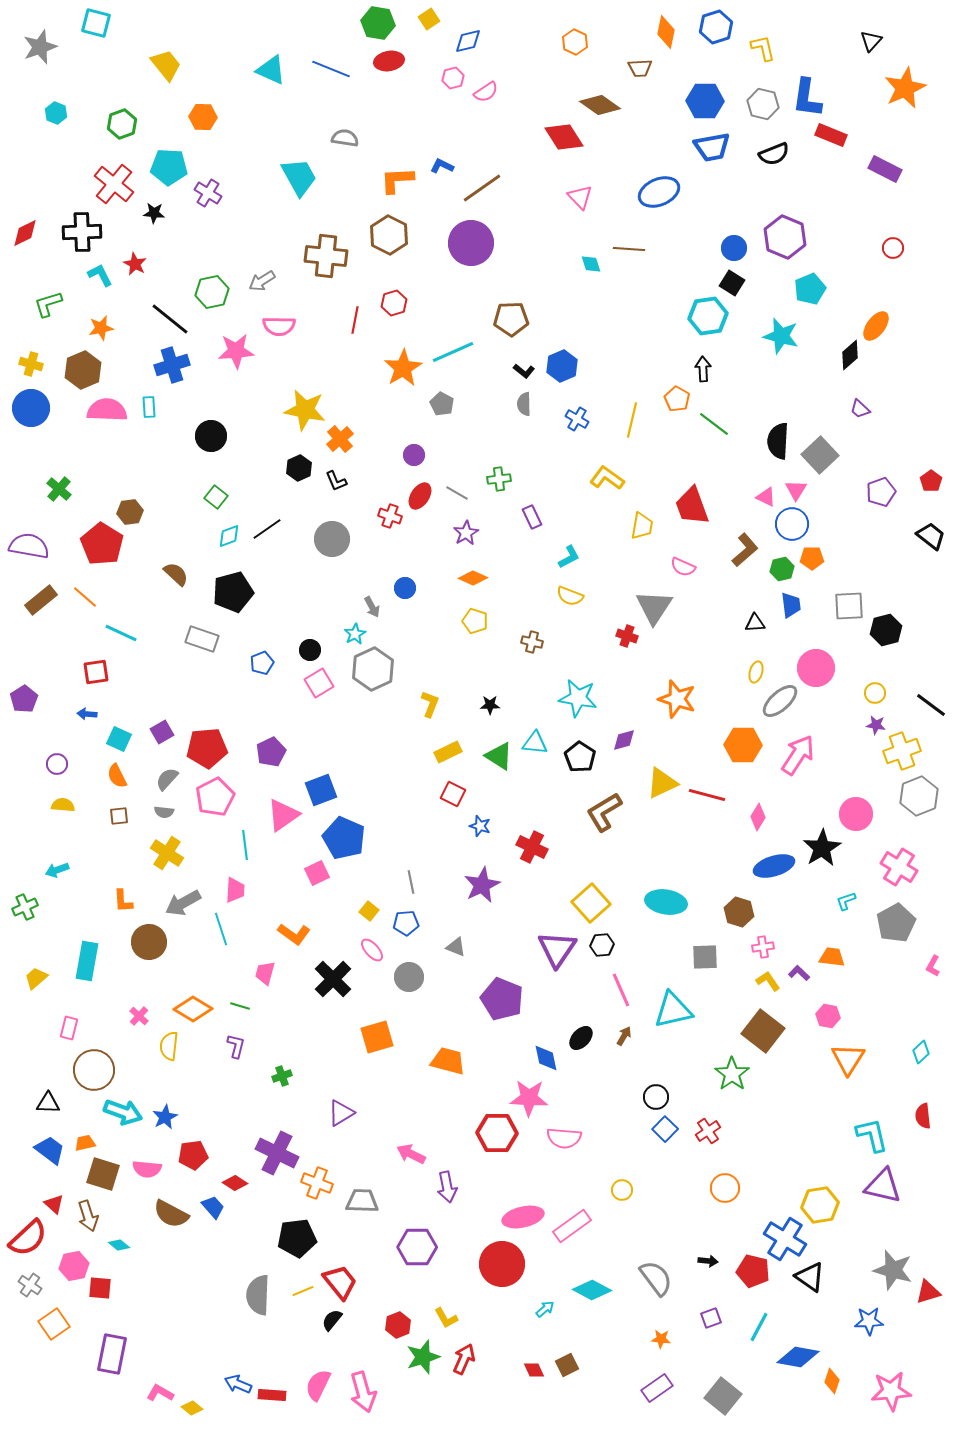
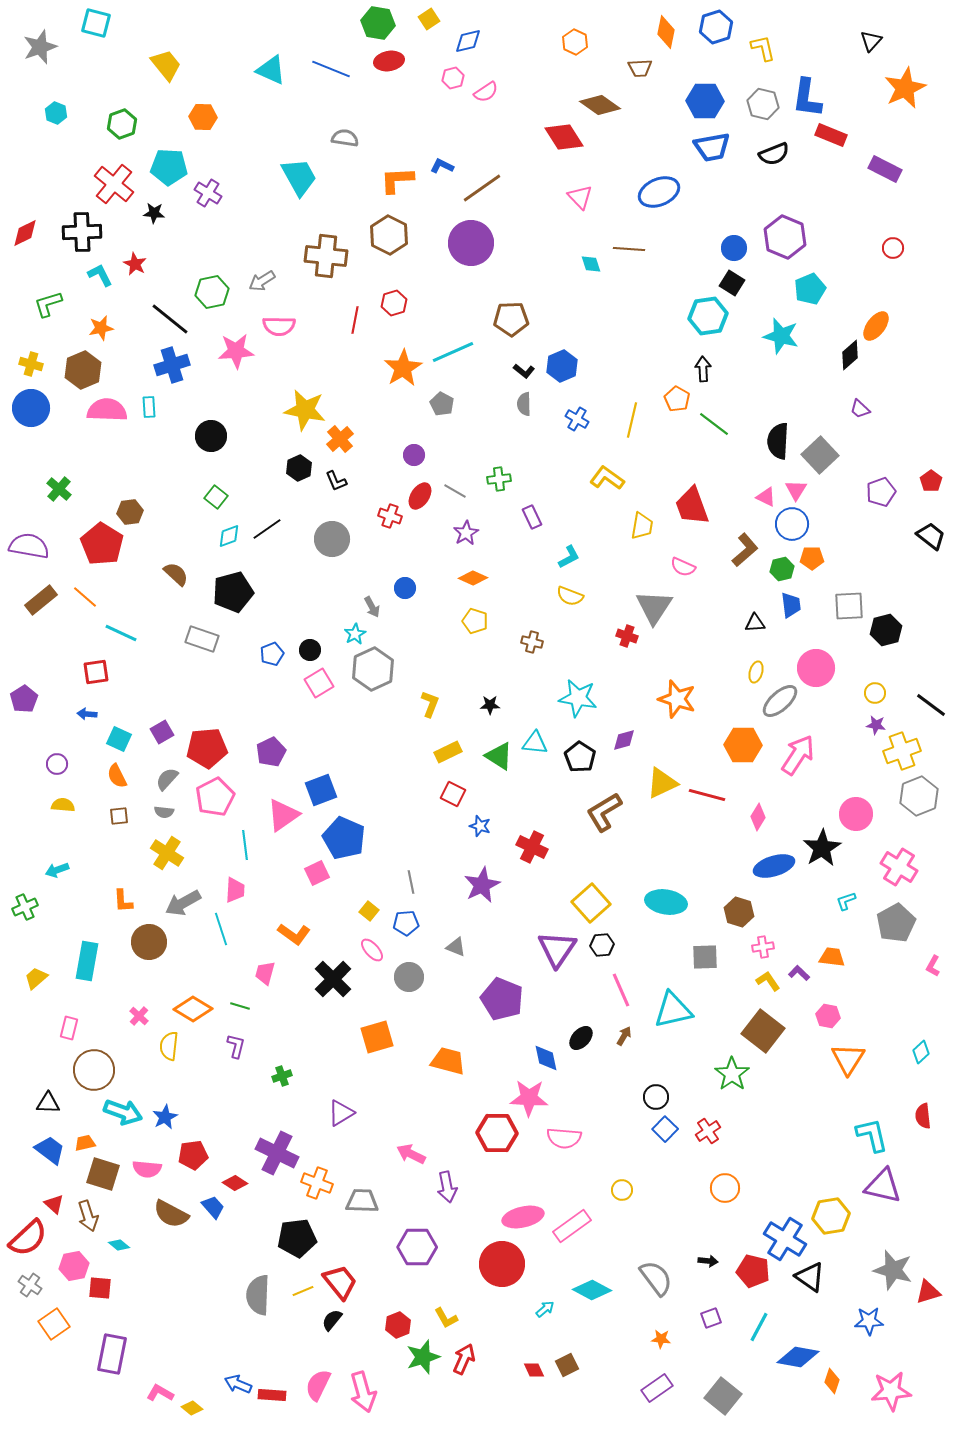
gray line at (457, 493): moved 2 px left, 2 px up
blue pentagon at (262, 663): moved 10 px right, 9 px up
yellow hexagon at (820, 1205): moved 11 px right, 11 px down
